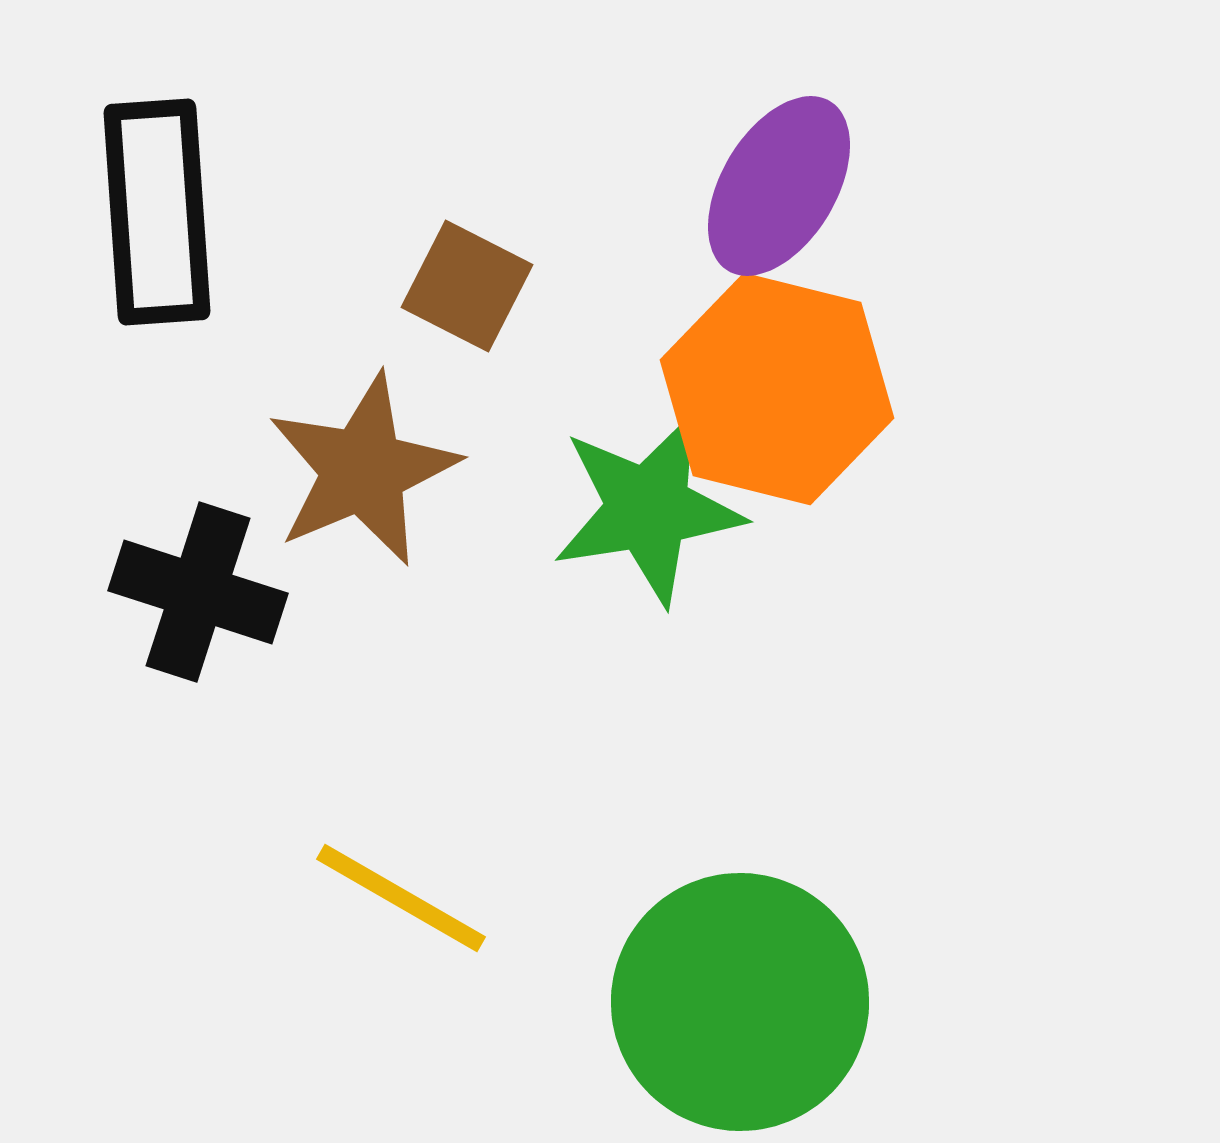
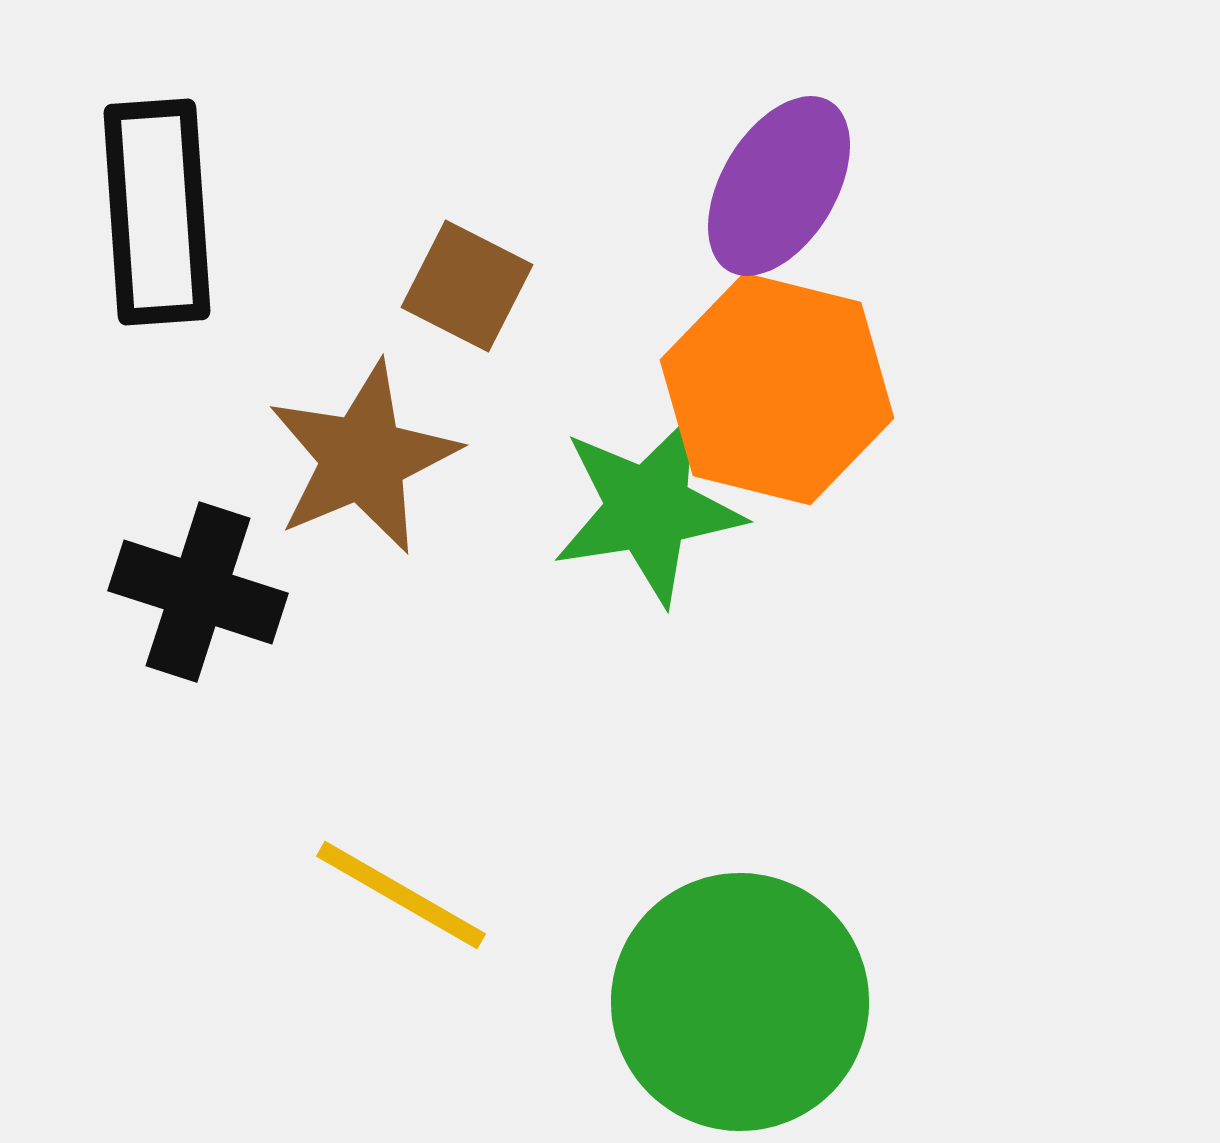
brown star: moved 12 px up
yellow line: moved 3 px up
